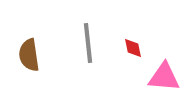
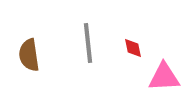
pink triangle: rotated 8 degrees counterclockwise
